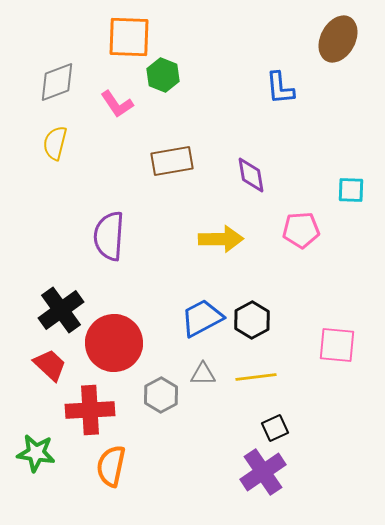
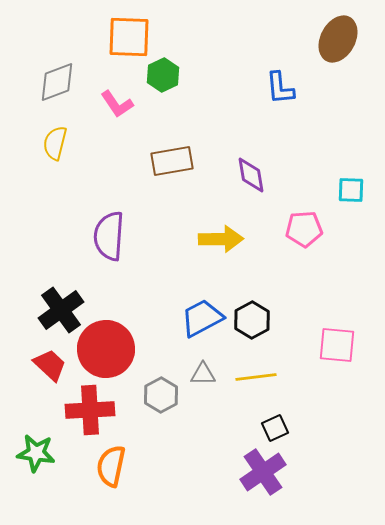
green hexagon: rotated 12 degrees clockwise
pink pentagon: moved 3 px right, 1 px up
red circle: moved 8 px left, 6 px down
